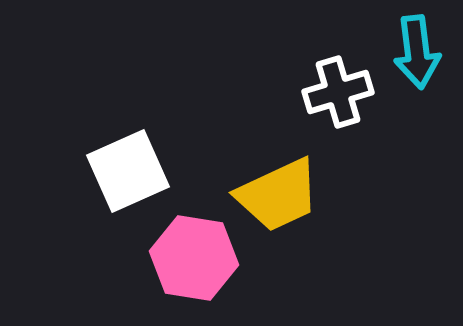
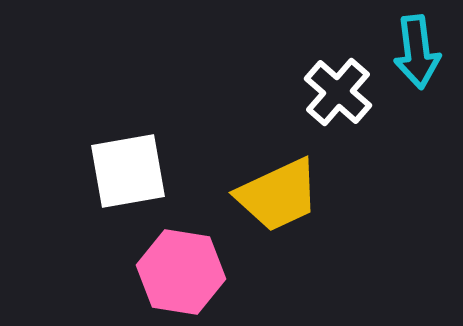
white cross: rotated 32 degrees counterclockwise
white square: rotated 14 degrees clockwise
pink hexagon: moved 13 px left, 14 px down
